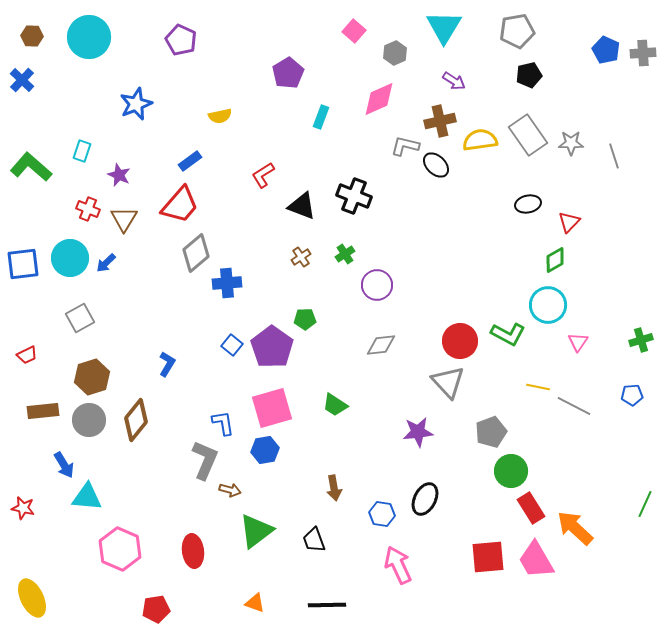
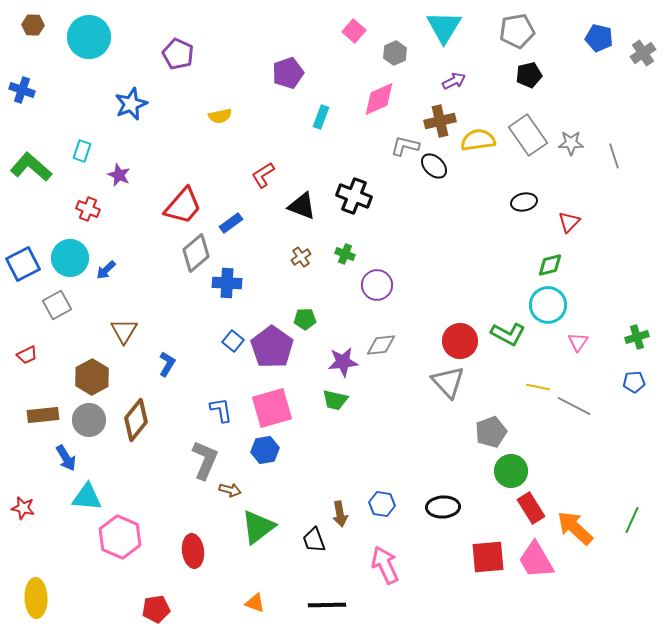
brown hexagon at (32, 36): moved 1 px right, 11 px up
purple pentagon at (181, 40): moved 3 px left, 14 px down
blue pentagon at (606, 50): moved 7 px left, 12 px up; rotated 12 degrees counterclockwise
gray cross at (643, 53): rotated 30 degrees counterclockwise
purple pentagon at (288, 73): rotated 12 degrees clockwise
blue cross at (22, 80): moved 10 px down; rotated 25 degrees counterclockwise
purple arrow at (454, 81): rotated 60 degrees counterclockwise
blue star at (136, 104): moved 5 px left
yellow semicircle at (480, 140): moved 2 px left
blue rectangle at (190, 161): moved 41 px right, 62 px down
black ellipse at (436, 165): moved 2 px left, 1 px down
black ellipse at (528, 204): moved 4 px left, 2 px up
red trapezoid at (180, 205): moved 3 px right, 1 px down
brown triangle at (124, 219): moved 112 px down
green cross at (345, 254): rotated 36 degrees counterclockwise
green diamond at (555, 260): moved 5 px left, 5 px down; rotated 16 degrees clockwise
blue arrow at (106, 263): moved 7 px down
blue square at (23, 264): rotated 20 degrees counterclockwise
blue cross at (227, 283): rotated 8 degrees clockwise
gray square at (80, 318): moved 23 px left, 13 px up
green cross at (641, 340): moved 4 px left, 3 px up
blue square at (232, 345): moved 1 px right, 4 px up
brown hexagon at (92, 377): rotated 12 degrees counterclockwise
blue pentagon at (632, 395): moved 2 px right, 13 px up
green trapezoid at (335, 405): moved 5 px up; rotated 20 degrees counterclockwise
brown rectangle at (43, 411): moved 4 px down
blue L-shape at (223, 423): moved 2 px left, 13 px up
purple star at (418, 432): moved 75 px left, 70 px up
blue arrow at (64, 465): moved 2 px right, 7 px up
brown arrow at (334, 488): moved 6 px right, 26 px down
black ellipse at (425, 499): moved 18 px right, 8 px down; rotated 60 degrees clockwise
green line at (645, 504): moved 13 px left, 16 px down
blue hexagon at (382, 514): moved 10 px up
green triangle at (256, 531): moved 2 px right, 4 px up
pink hexagon at (120, 549): moved 12 px up
pink arrow at (398, 565): moved 13 px left
yellow ellipse at (32, 598): moved 4 px right; rotated 24 degrees clockwise
